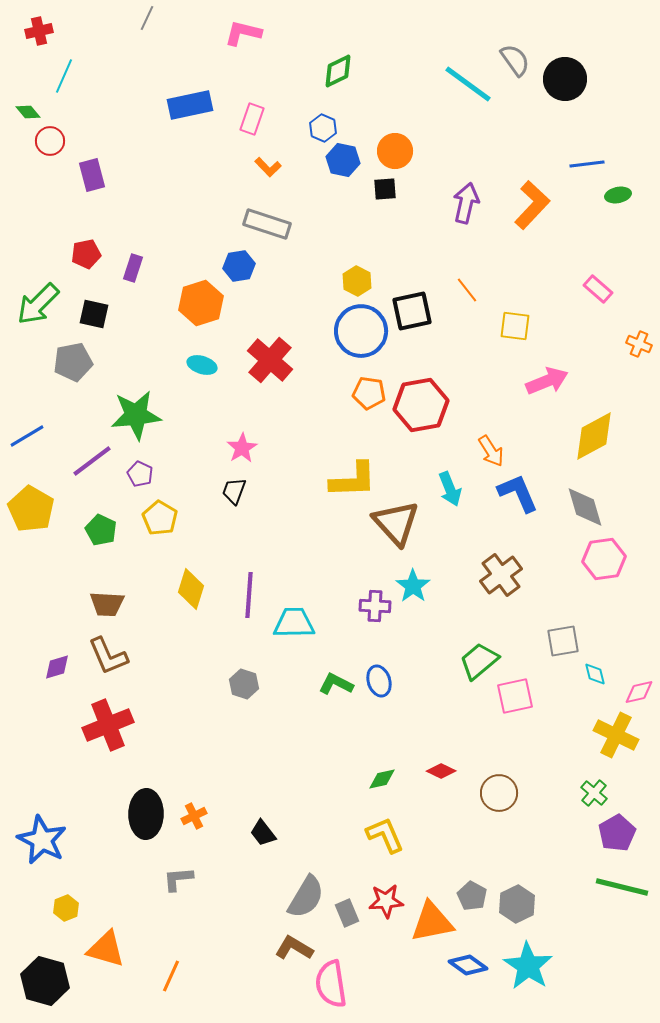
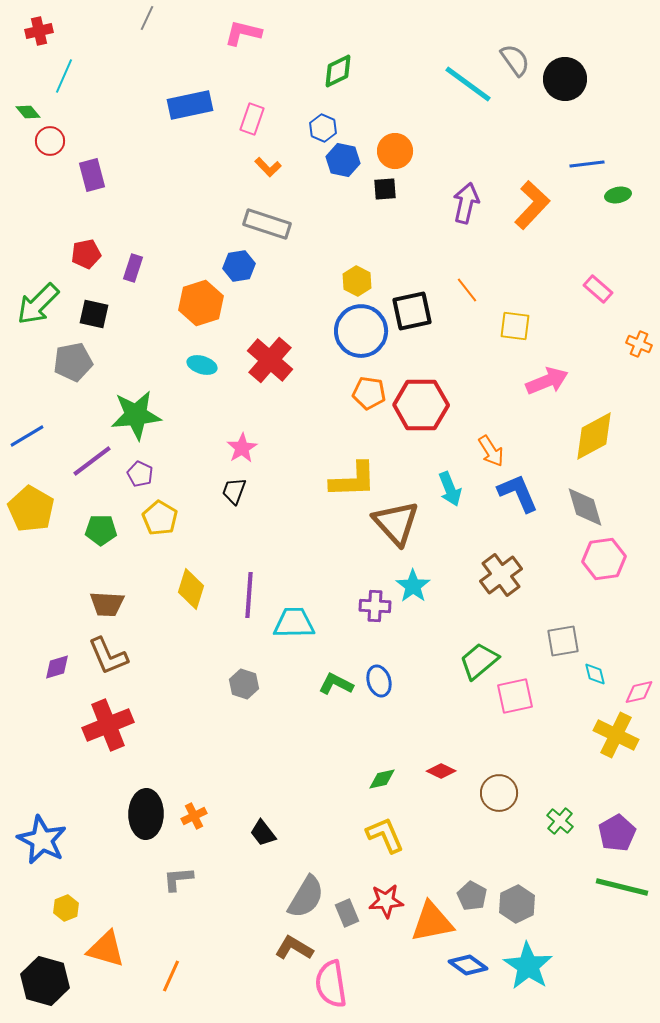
red hexagon at (421, 405): rotated 10 degrees clockwise
green pentagon at (101, 530): rotated 24 degrees counterclockwise
green cross at (594, 793): moved 34 px left, 28 px down
